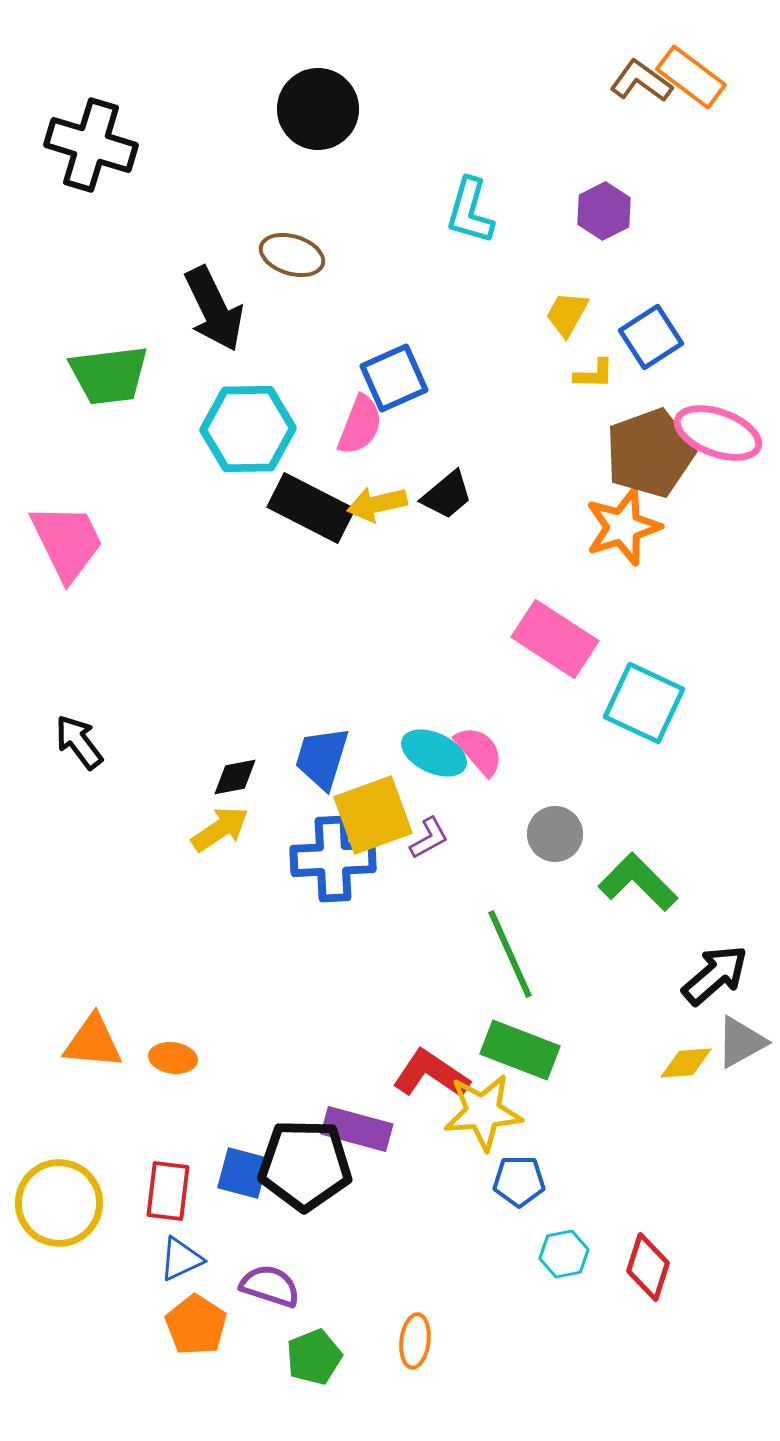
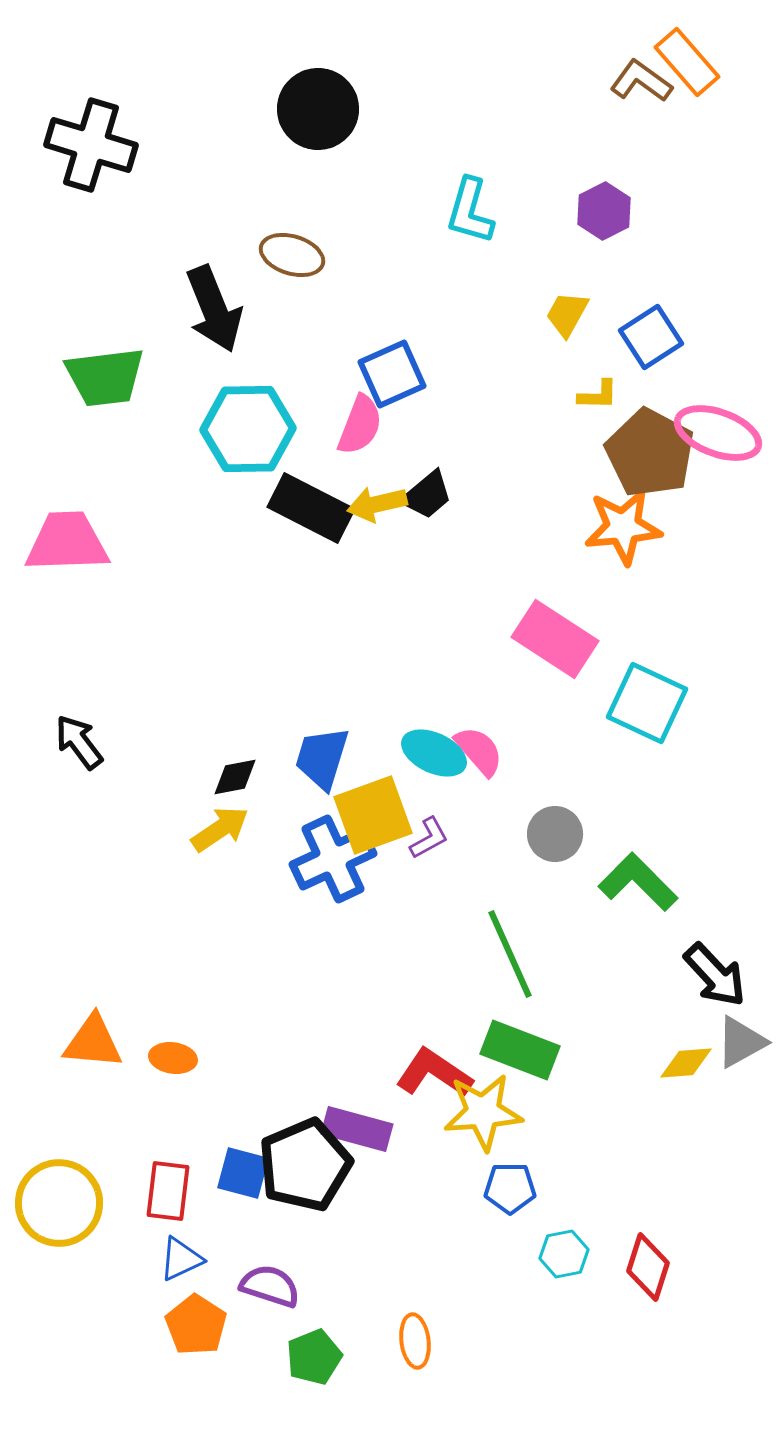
orange rectangle at (691, 77): moved 4 px left, 15 px up; rotated 12 degrees clockwise
black arrow at (214, 309): rotated 4 degrees clockwise
yellow L-shape at (594, 374): moved 4 px right, 21 px down
green trapezoid at (109, 375): moved 4 px left, 2 px down
blue square at (394, 378): moved 2 px left, 4 px up
brown pentagon at (650, 453): rotated 24 degrees counterclockwise
black trapezoid at (447, 495): moved 20 px left
orange star at (623, 527): rotated 12 degrees clockwise
pink trapezoid at (67, 542): rotated 66 degrees counterclockwise
cyan square at (644, 703): moved 3 px right
blue cross at (333, 859): rotated 22 degrees counterclockwise
black arrow at (715, 975): rotated 88 degrees clockwise
red L-shape at (431, 1074): moved 3 px right, 1 px up
black pentagon at (305, 1165): rotated 24 degrees counterclockwise
blue pentagon at (519, 1181): moved 9 px left, 7 px down
orange ellipse at (415, 1341): rotated 14 degrees counterclockwise
